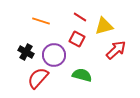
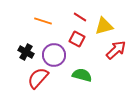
orange line: moved 2 px right
